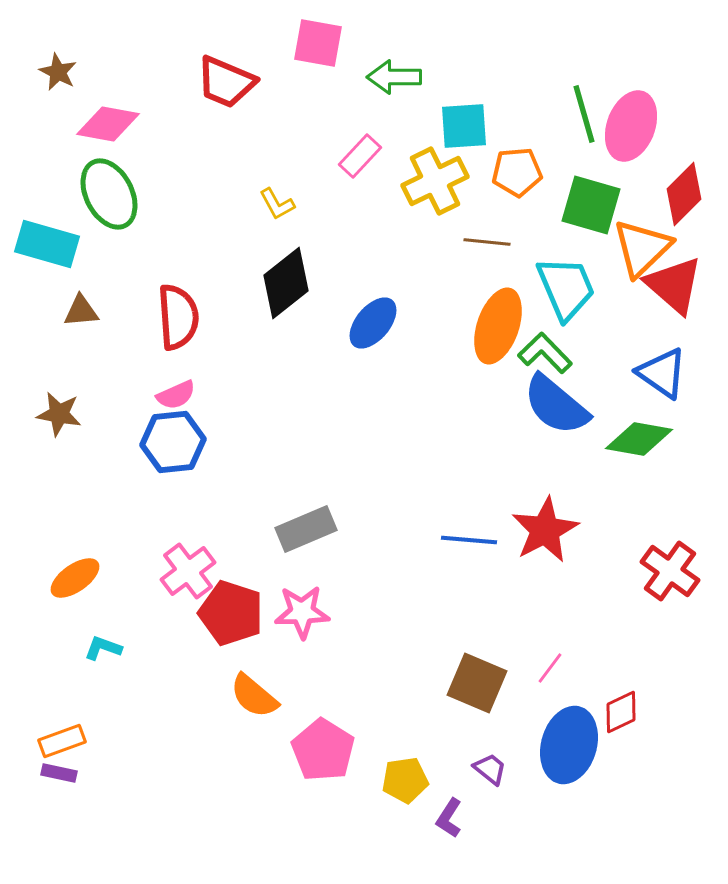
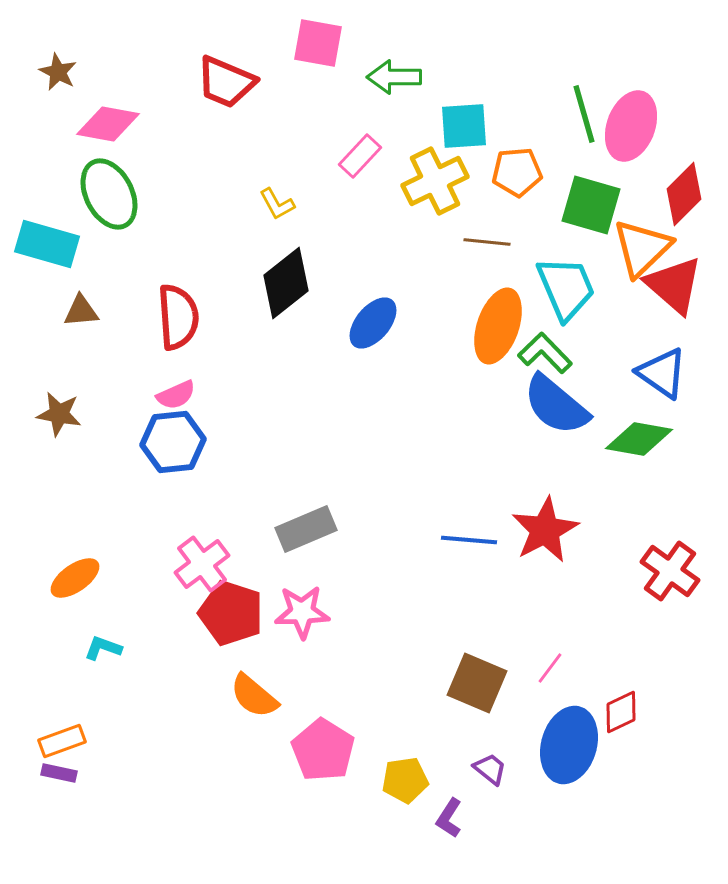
pink cross at (188, 571): moved 14 px right, 7 px up
